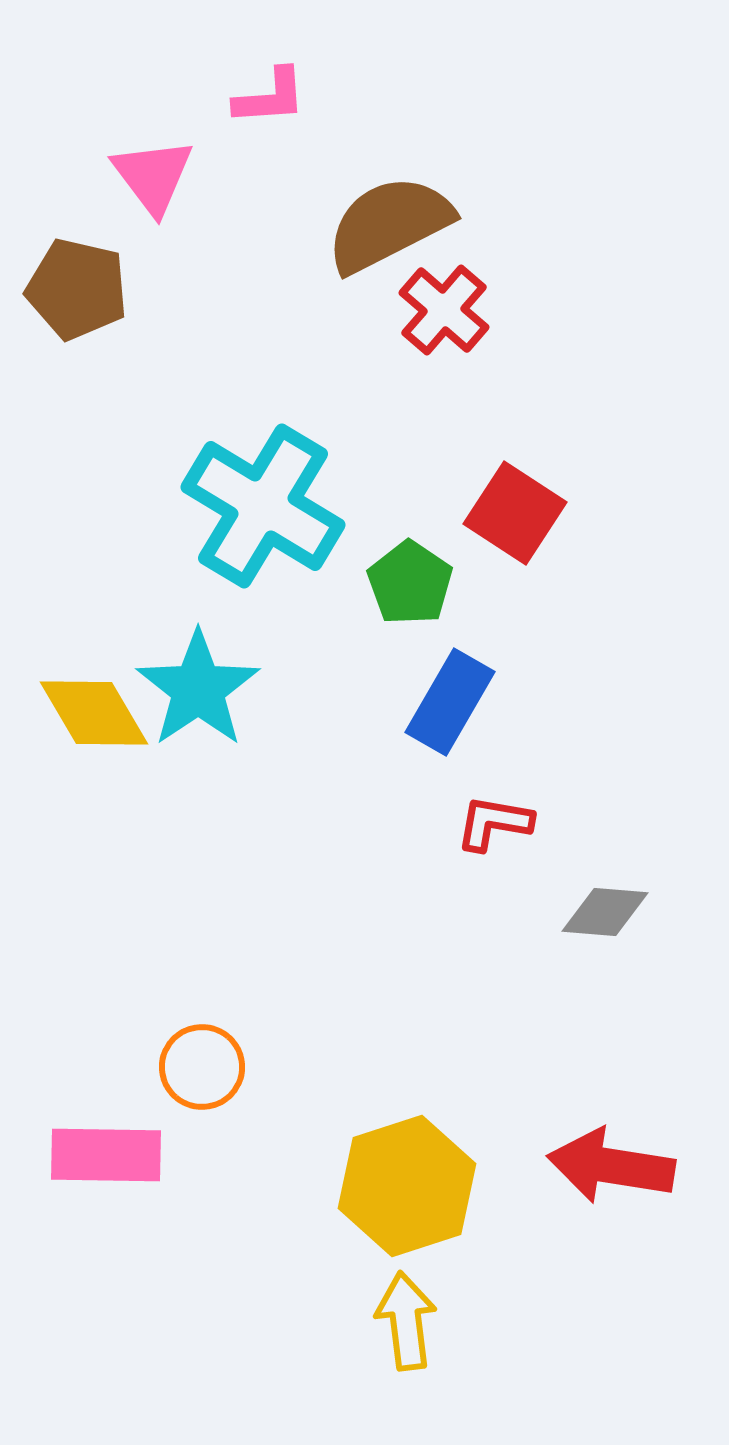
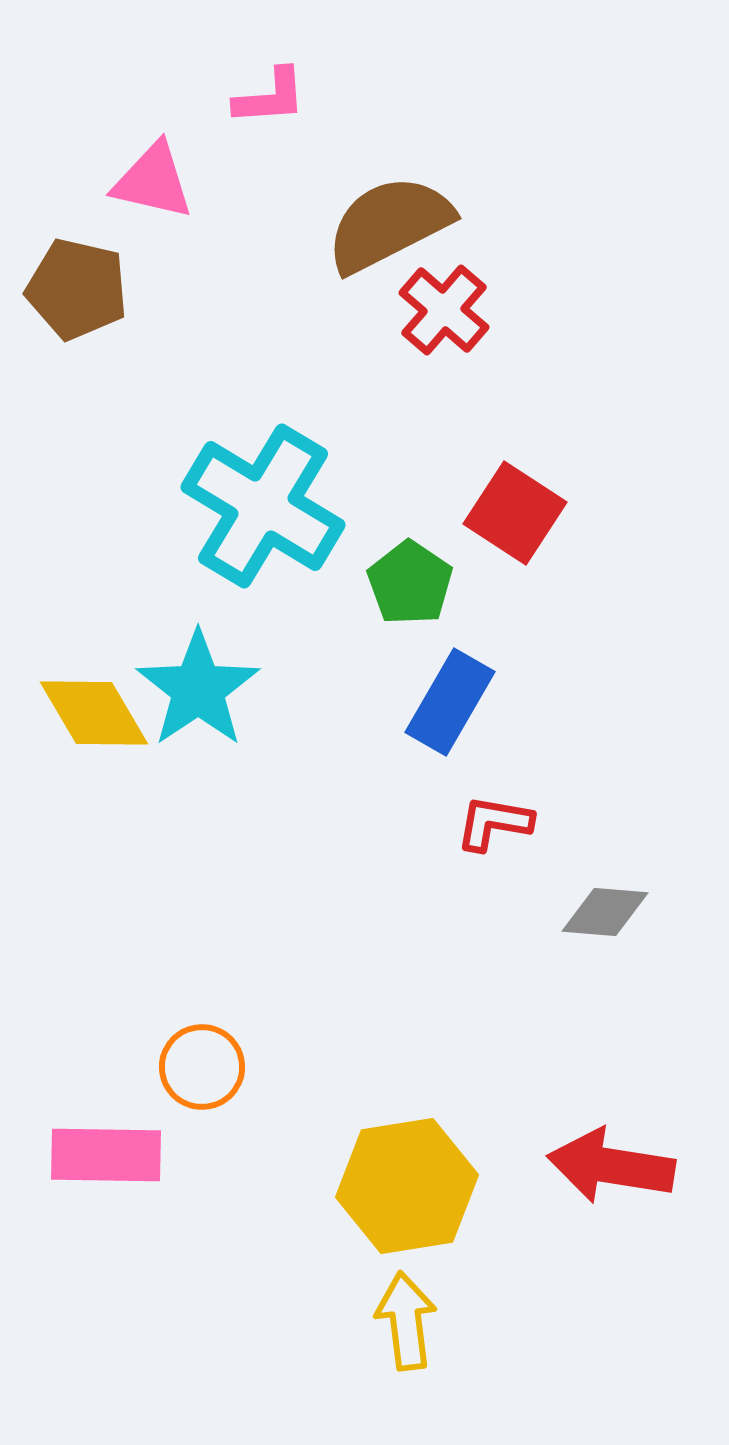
pink triangle: moved 5 px down; rotated 40 degrees counterclockwise
yellow hexagon: rotated 9 degrees clockwise
